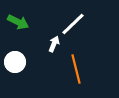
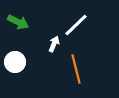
white line: moved 3 px right, 1 px down
